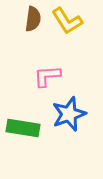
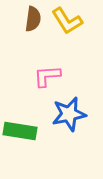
blue star: rotated 8 degrees clockwise
green rectangle: moved 3 px left, 3 px down
